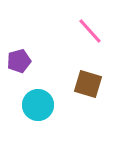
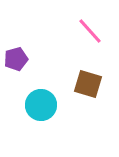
purple pentagon: moved 3 px left, 2 px up
cyan circle: moved 3 px right
